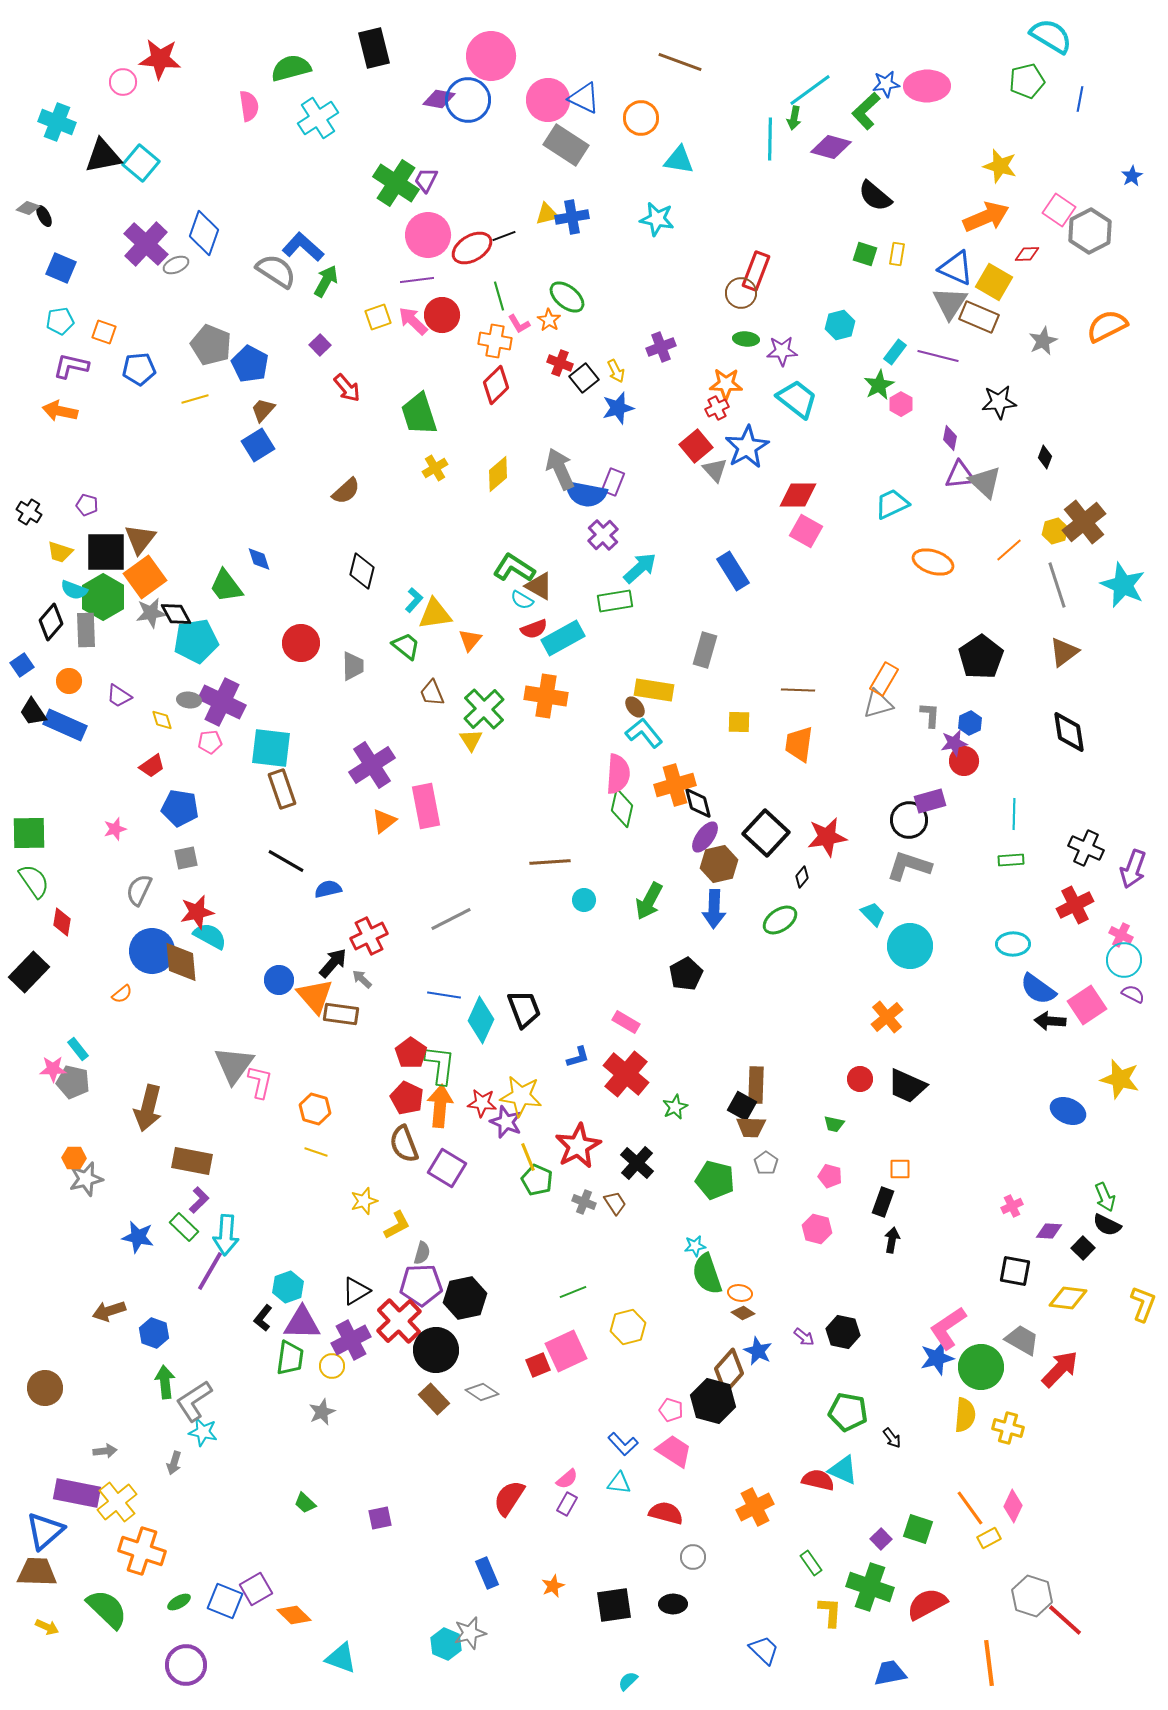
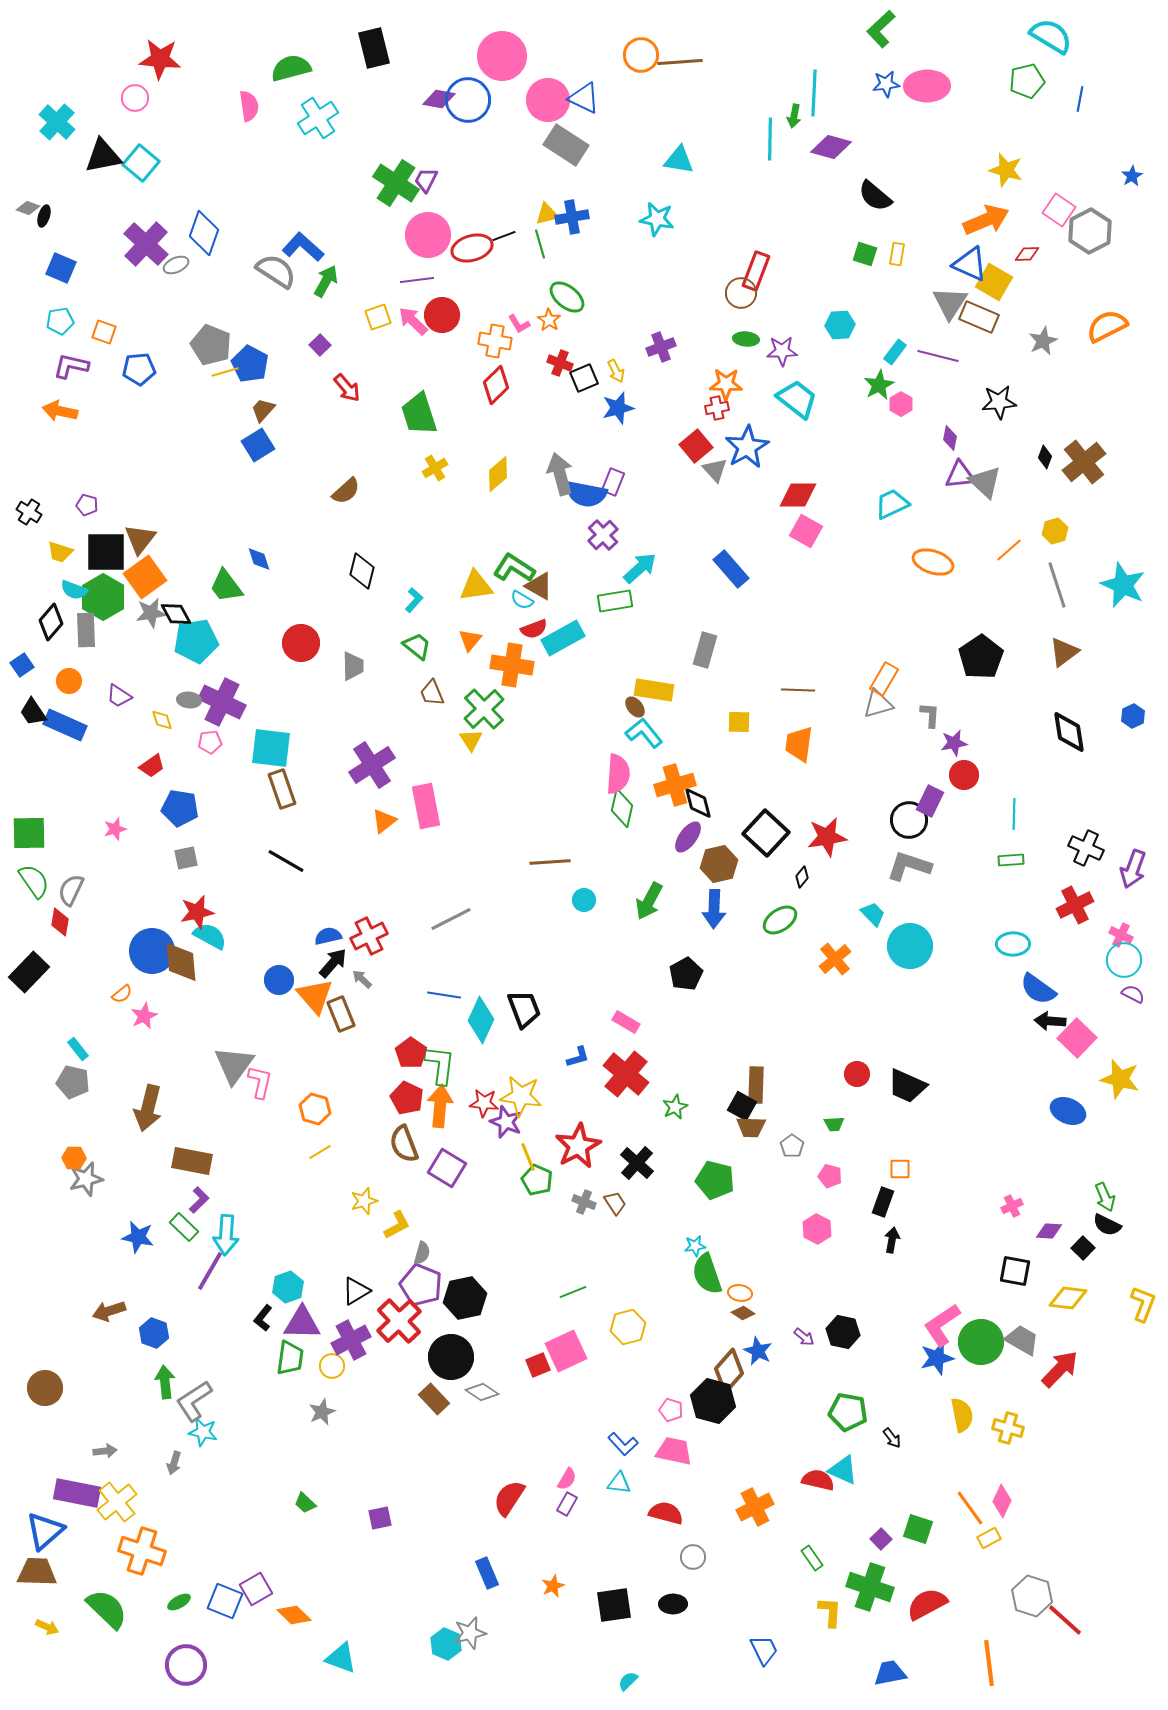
pink circle at (491, 56): moved 11 px right
brown line at (680, 62): rotated 24 degrees counterclockwise
pink circle at (123, 82): moved 12 px right, 16 px down
cyan line at (810, 90): moved 4 px right, 3 px down; rotated 51 degrees counterclockwise
green L-shape at (866, 111): moved 15 px right, 82 px up
orange circle at (641, 118): moved 63 px up
green arrow at (794, 118): moved 2 px up
cyan cross at (57, 122): rotated 21 degrees clockwise
yellow star at (1000, 166): moved 6 px right, 4 px down
black ellipse at (44, 216): rotated 45 degrees clockwise
orange arrow at (986, 217): moved 3 px down
red ellipse at (472, 248): rotated 15 degrees clockwise
blue triangle at (956, 268): moved 14 px right, 4 px up
green line at (499, 296): moved 41 px right, 52 px up
cyan hexagon at (840, 325): rotated 12 degrees clockwise
black square at (584, 378): rotated 16 degrees clockwise
yellow line at (195, 399): moved 30 px right, 27 px up
red cross at (717, 408): rotated 15 degrees clockwise
gray arrow at (560, 469): moved 5 px down; rotated 9 degrees clockwise
brown cross at (1084, 522): moved 60 px up
blue rectangle at (733, 571): moved 2 px left, 2 px up; rotated 9 degrees counterclockwise
yellow triangle at (435, 614): moved 41 px right, 28 px up
green trapezoid at (406, 646): moved 11 px right
orange cross at (546, 696): moved 34 px left, 31 px up
blue hexagon at (970, 723): moved 163 px right, 7 px up
red circle at (964, 761): moved 14 px down
purple rectangle at (930, 801): rotated 48 degrees counterclockwise
purple ellipse at (705, 837): moved 17 px left
blue semicircle at (328, 889): moved 47 px down
gray semicircle at (139, 890): moved 68 px left
red diamond at (62, 922): moved 2 px left
pink square at (1087, 1005): moved 10 px left, 33 px down; rotated 12 degrees counterclockwise
brown rectangle at (341, 1014): rotated 60 degrees clockwise
orange cross at (887, 1017): moved 52 px left, 58 px up
pink star at (53, 1069): moved 91 px right, 53 px up; rotated 24 degrees counterclockwise
red circle at (860, 1079): moved 3 px left, 5 px up
red star at (482, 1103): moved 2 px right
green trapezoid at (834, 1124): rotated 15 degrees counterclockwise
yellow line at (316, 1152): moved 4 px right; rotated 50 degrees counterclockwise
gray pentagon at (766, 1163): moved 26 px right, 17 px up
pink hexagon at (817, 1229): rotated 12 degrees clockwise
purple pentagon at (421, 1285): rotated 24 degrees clockwise
pink L-shape at (948, 1328): moved 6 px left, 3 px up
black circle at (436, 1350): moved 15 px right, 7 px down
green circle at (981, 1367): moved 25 px up
yellow semicircle at (965, 1415): moved 3 px left; rotated 16 degrees counterclockwise
pink trapezoid at (674, 1451): rotated 21 degrees counterclockwise
pink semicircle at (567, 1479): rotated 20 degrees counterclockwise
pink diamond at (1013, 1506): moved 11 px left, 5 px up
green rectangle at (811, 1563): moved 1 px right, 5 px up
blue trapezoid at (764, 1650): rotated 20 degrees clockwise
